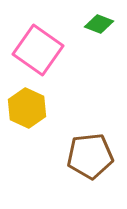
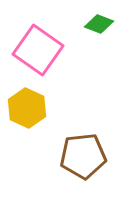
brown pentagon: moved 7 px left
